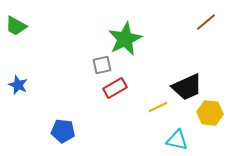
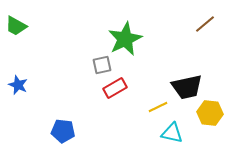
brown line: moved 1 px left, 2 px down
black trapezoid: rotated 12 degrees clockwise
cyan triangle: moved 5 px left, 7 px up
